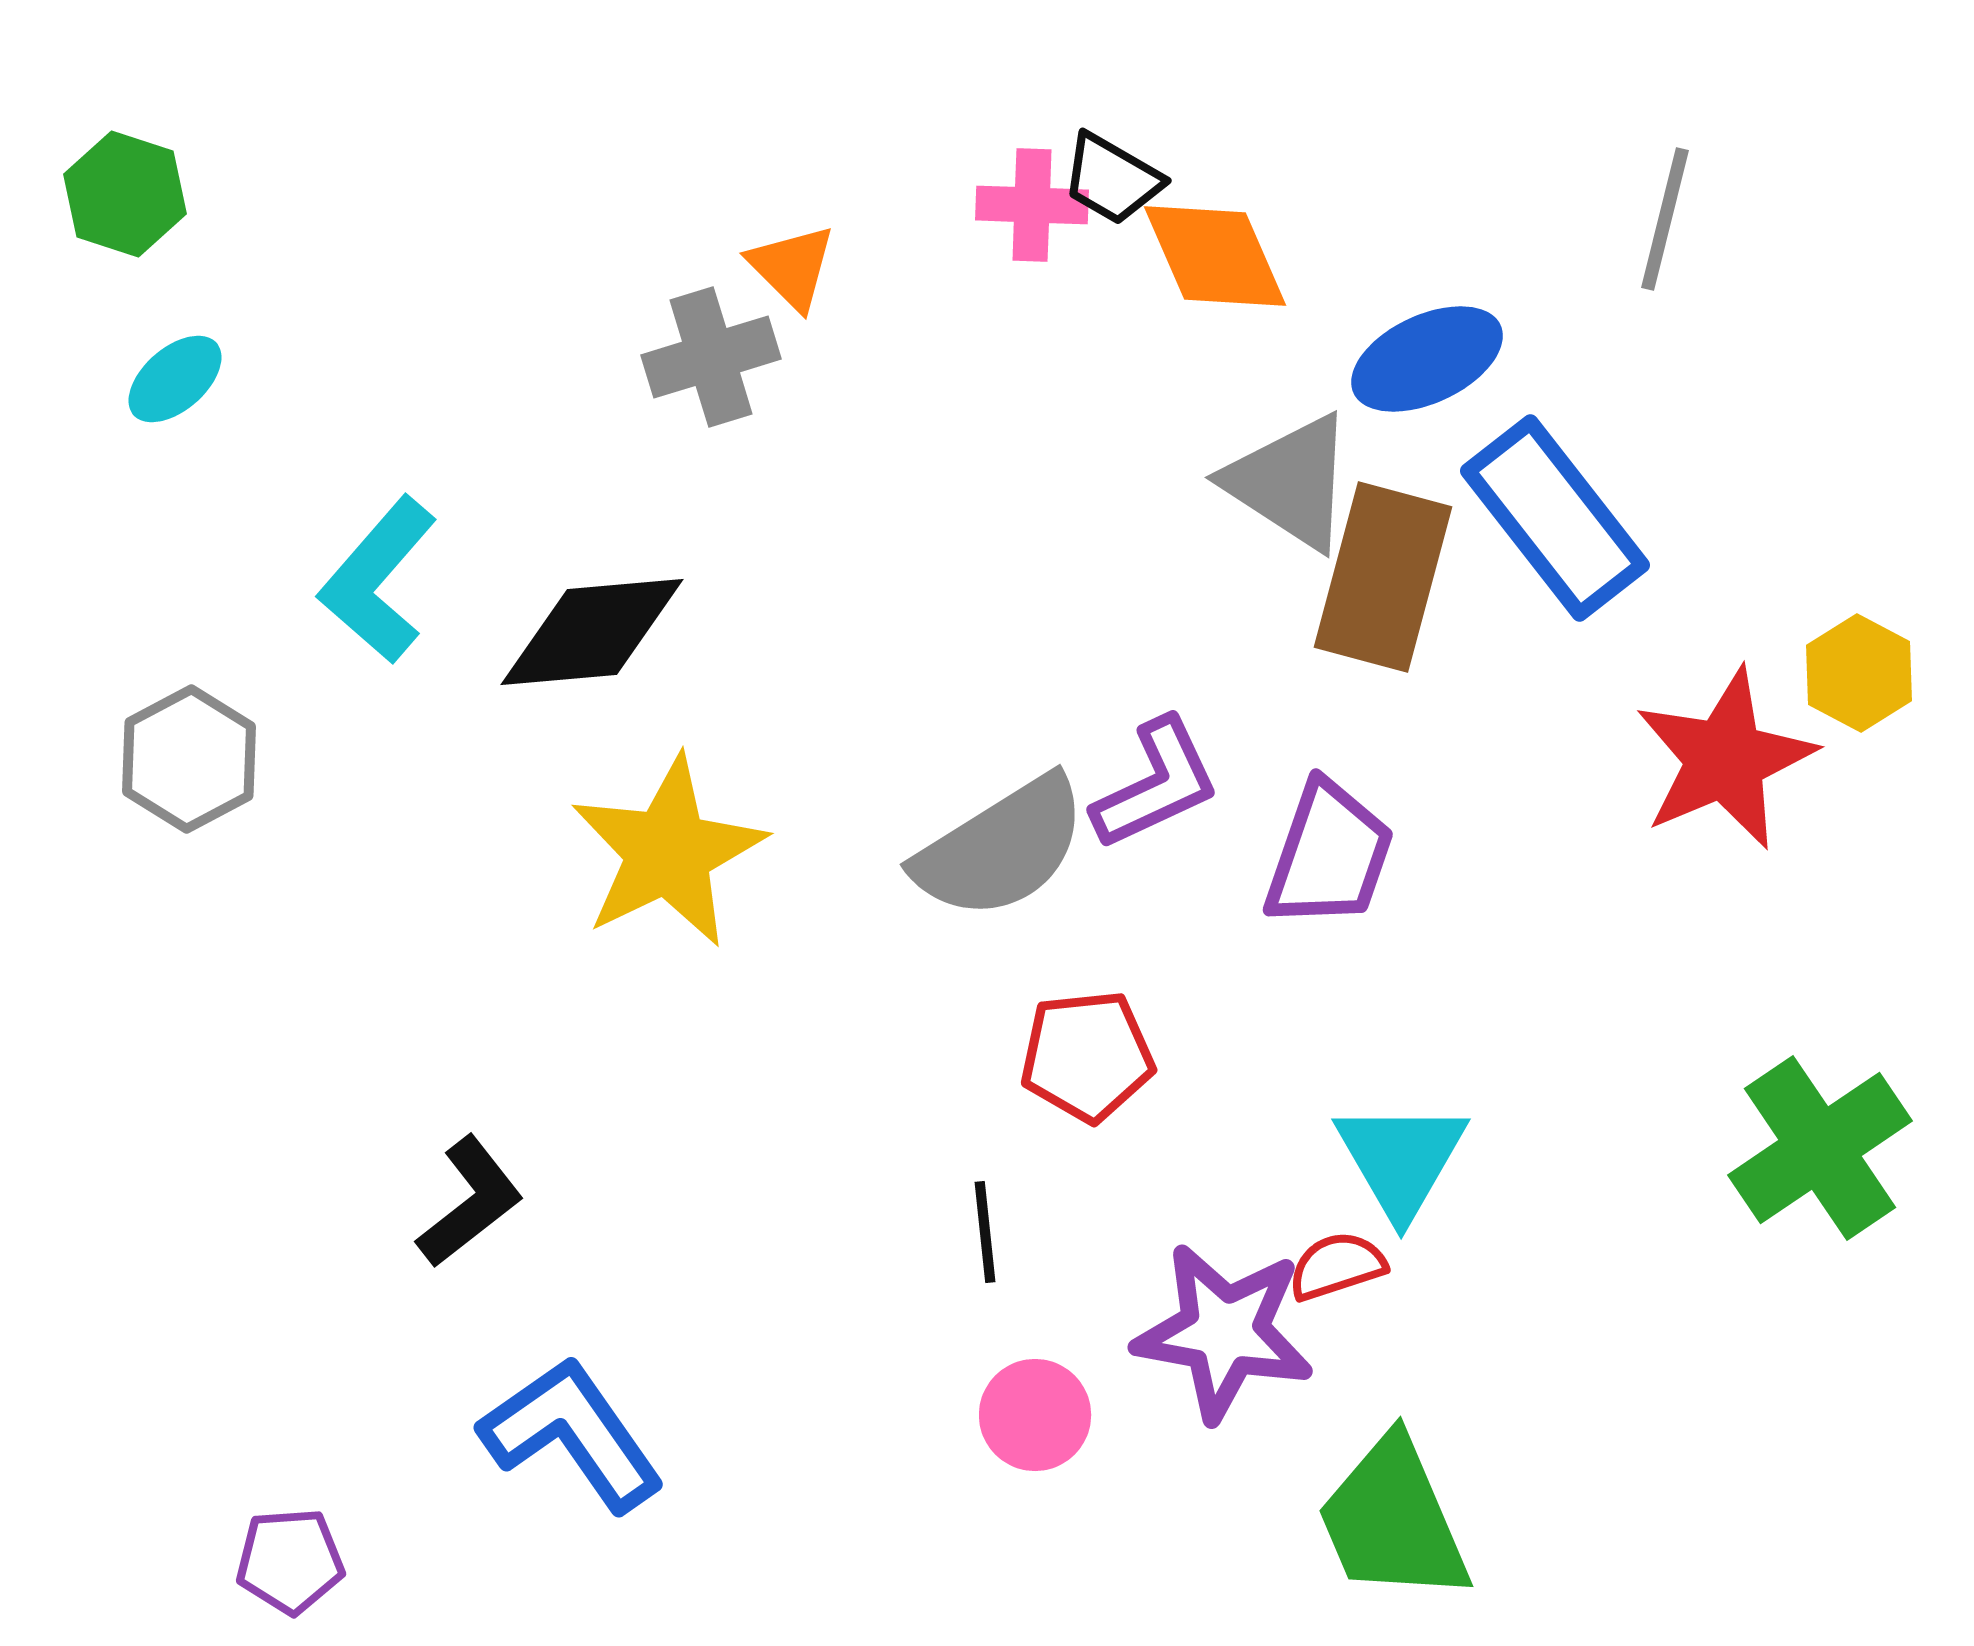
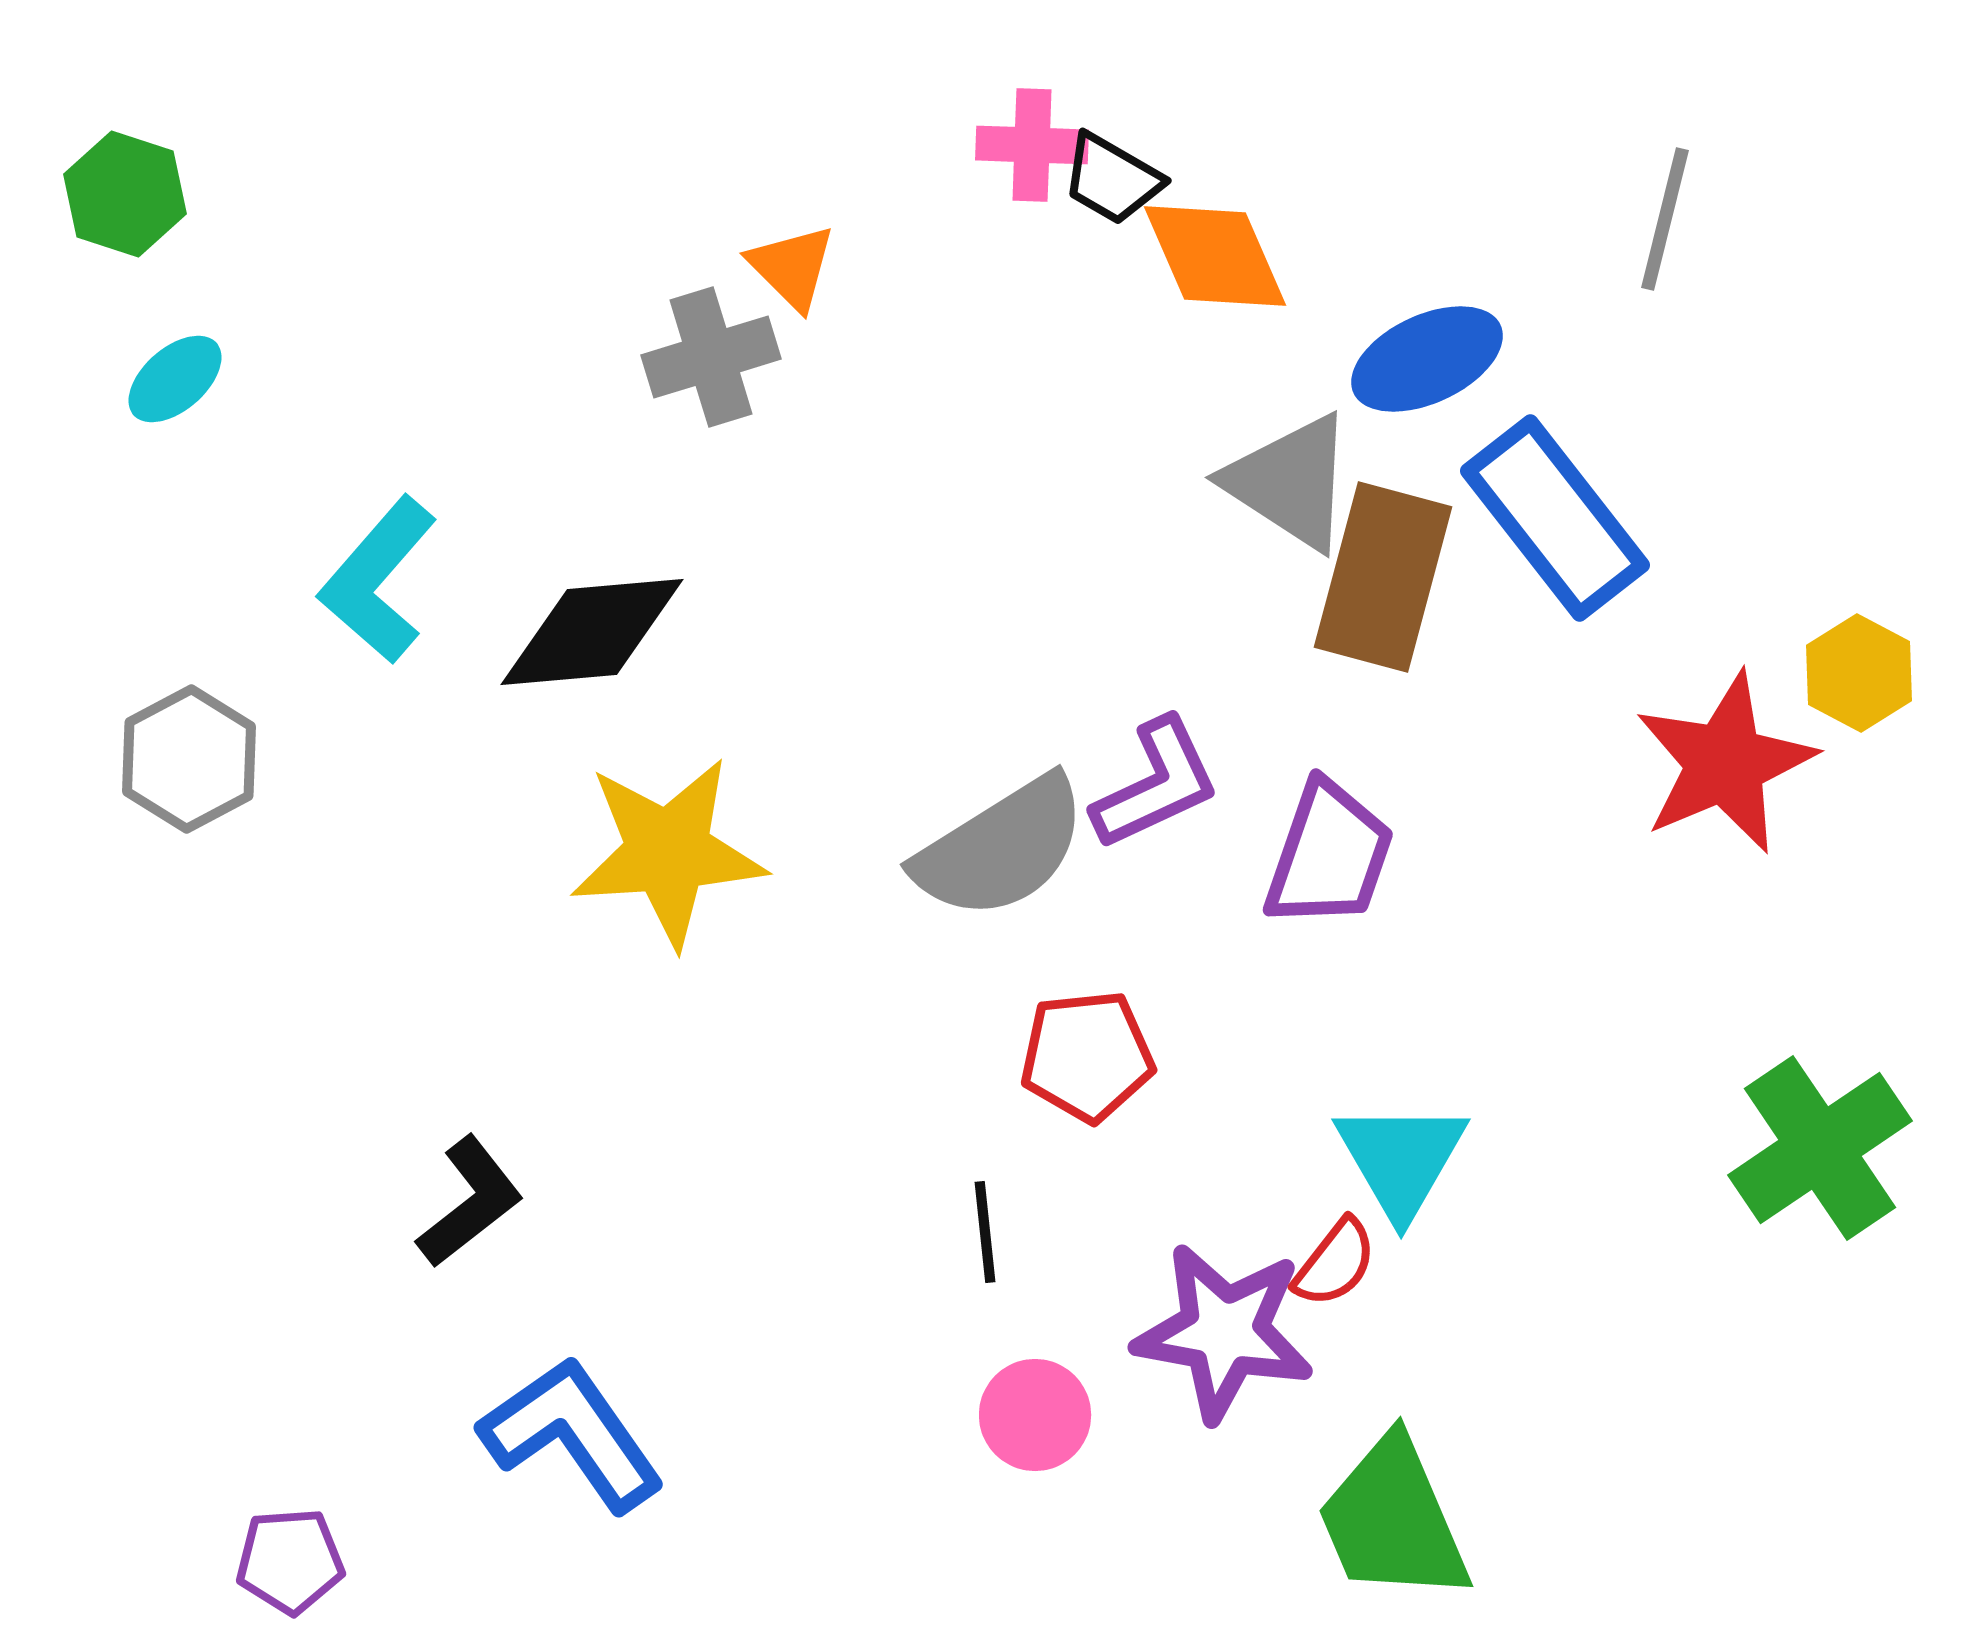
pink cross: moved 60 px up
red star: moved 4 px down
yellow star: rotated 22 degrees clockwise
red semicircle: moved 2 px left, 3 px up; rotated 146 degrees clockwise
